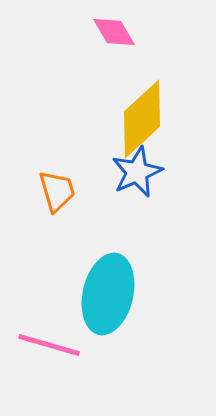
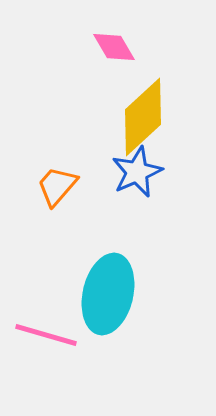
pink diamond: moved 15 px down
yellow diamond: moved 1 px right, 2 px up
orange trapezoid: moved 5 px up; rotated 123 degrees counterclockwise
pink line: moved 3 px left, 10 px up
